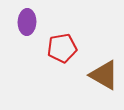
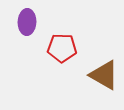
red pentagon: rotated 12 degrees clockwise
